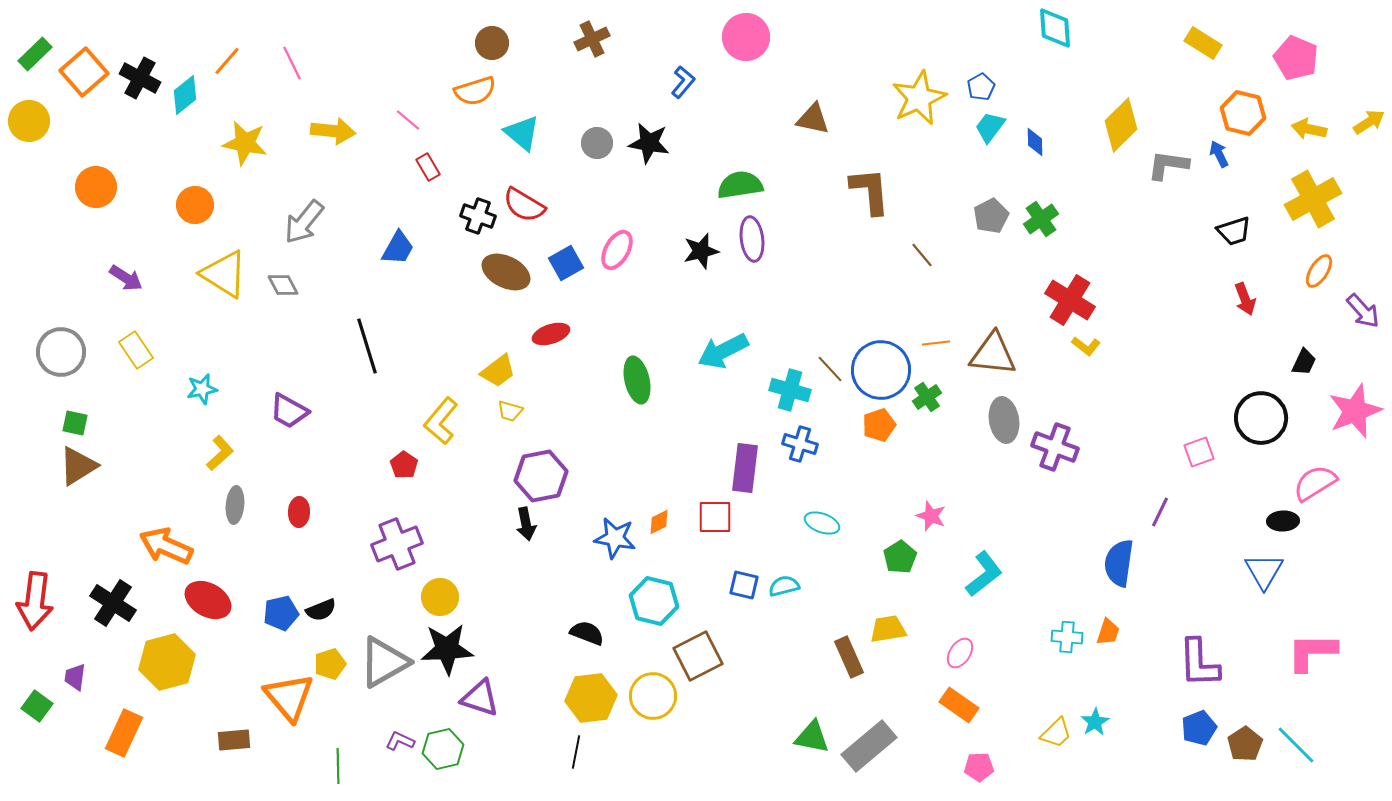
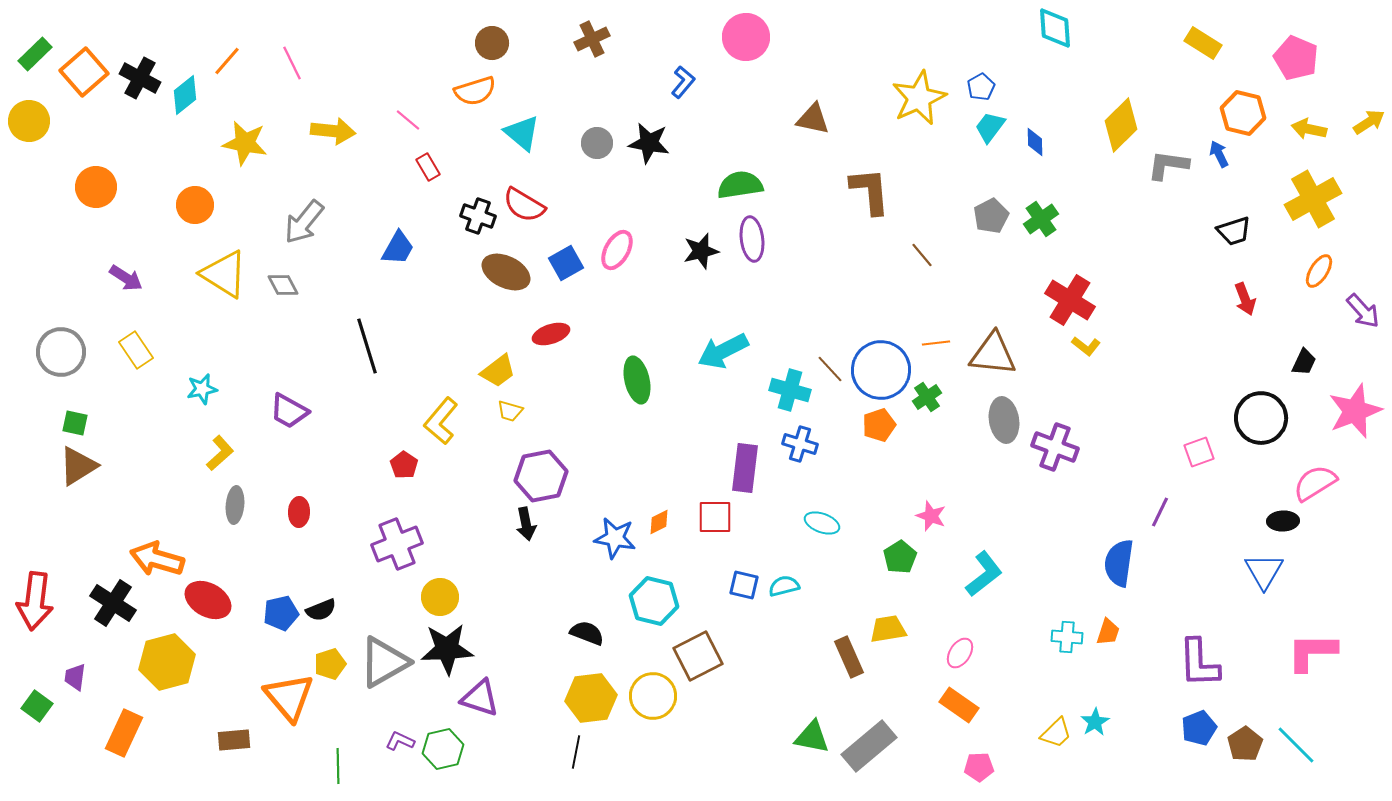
orange arrow at (166, 546): moved 9 px left, 13 px down; rotated 8 degrees counterclockwise
